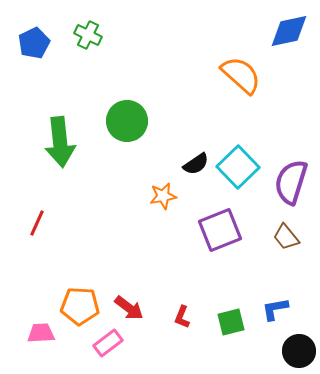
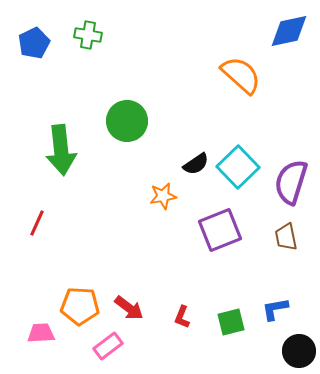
green cross: rotated 16 degrees counterclockwise
green arrow: moved 1 px right, 8 px down
brown trapezoid: rotated 28 degrees clockwise
pink rectangle: moved 3 px down
